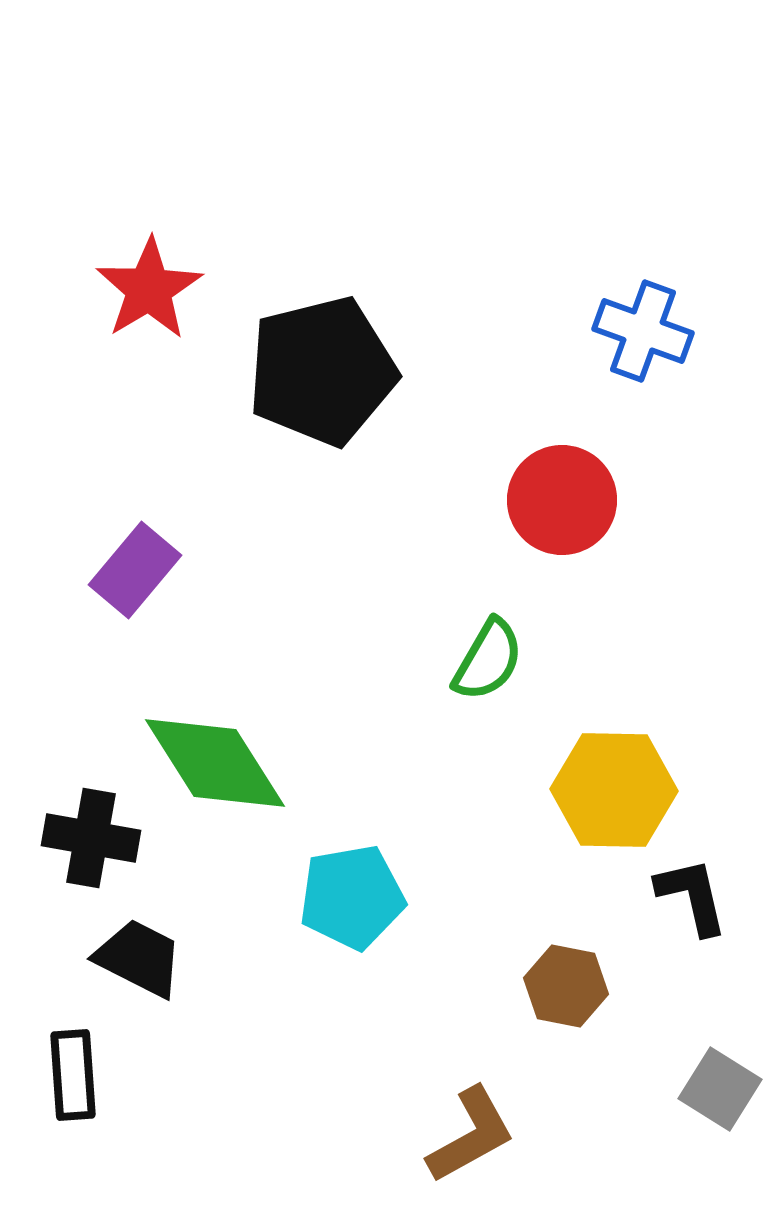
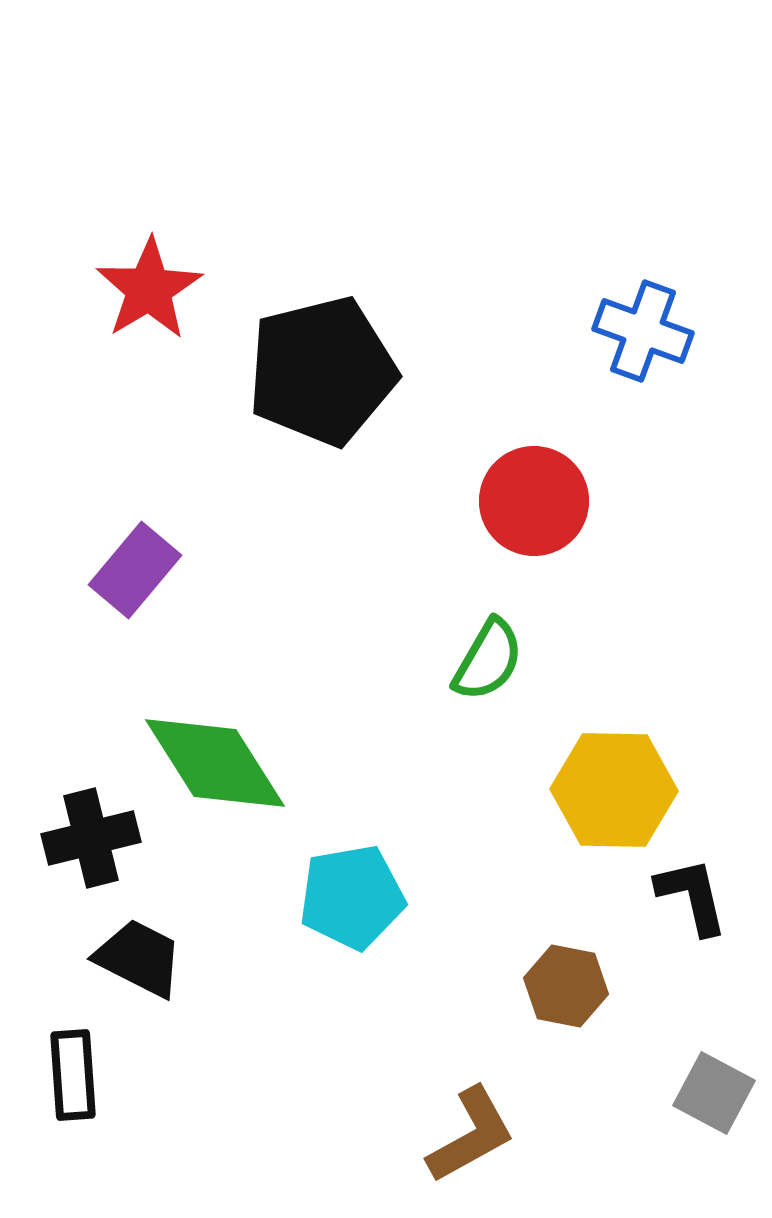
red circle: moved 28 px left, 1 px down
black cross: rotated 24 degrees counterclockwise
gray square: moved 6 px left, 4 px down; rotated 4 degrees counterclockwise
